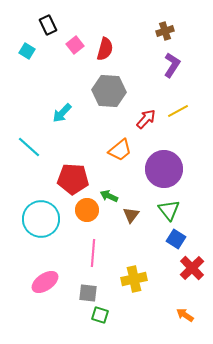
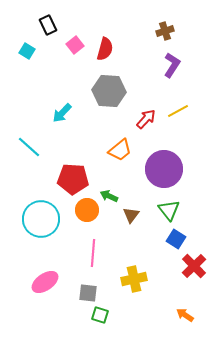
red cross: moved 2 px right, 2 px up
